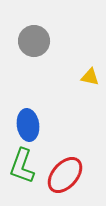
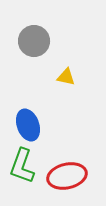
yellow triangle: moved 24 px left
blue ellipse: rotated 12 degrees counterclockwise
red ellipse: moved 2 px right, 1 px down; rotated 36 degrees clockwise
